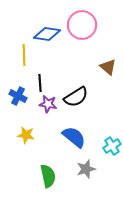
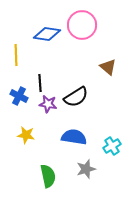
yellow line: moved 8 px left
blue cross: moved 1 px right
blue semicircle: rotated 30 degrees counterclockwise
